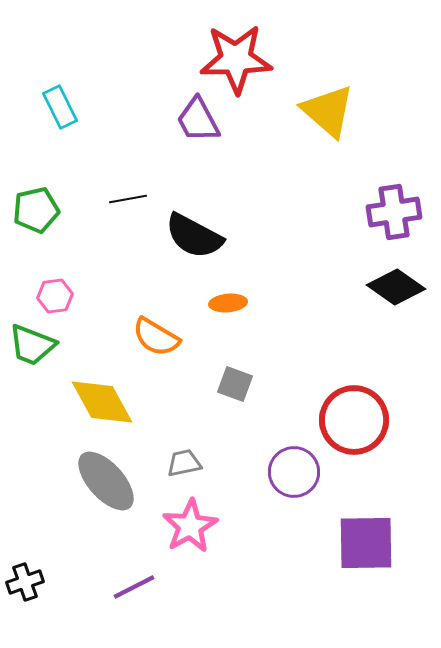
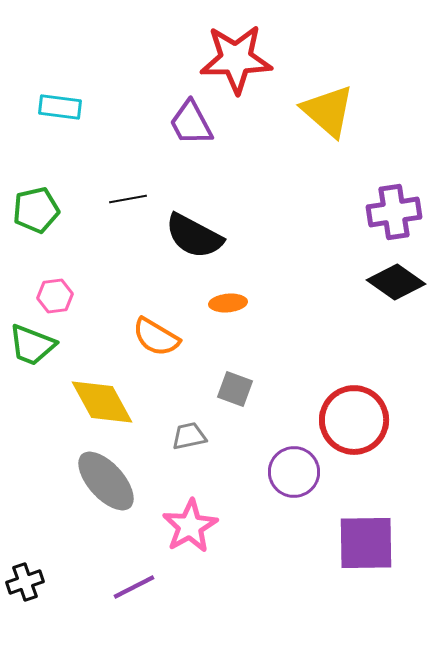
cyan rectangle: rotated 57 degrees counterclockwise
purple trapezoid: moved 7 px left, 3 px down
black diamond: moved 5 px up
gray square: moved 5 px down
gray trapezoid: moved 5 px right, 27 px up
